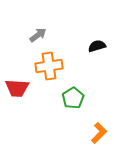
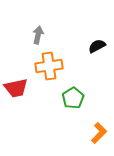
gray arrow: rotated 42 degrees counterclockwise
black semicircle: rotated 12 degrees counterclockwise
red trapezoid: moved 1 px left; rotated 15 degrees counterclockwise
